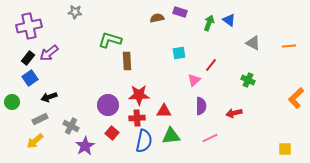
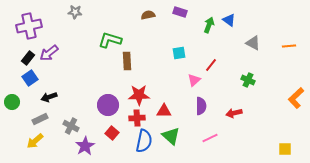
brown semicircle: moved 9 px left, 3 px up
green arrow: moved 2 px down
green triangle: rotated 48 degrees clockwise
